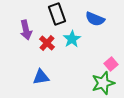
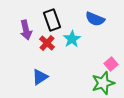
black rectangle: moved 5 px left, 6 px down
blue triangle: moved 1 px left; rotated 24 degrees counterclockwise
